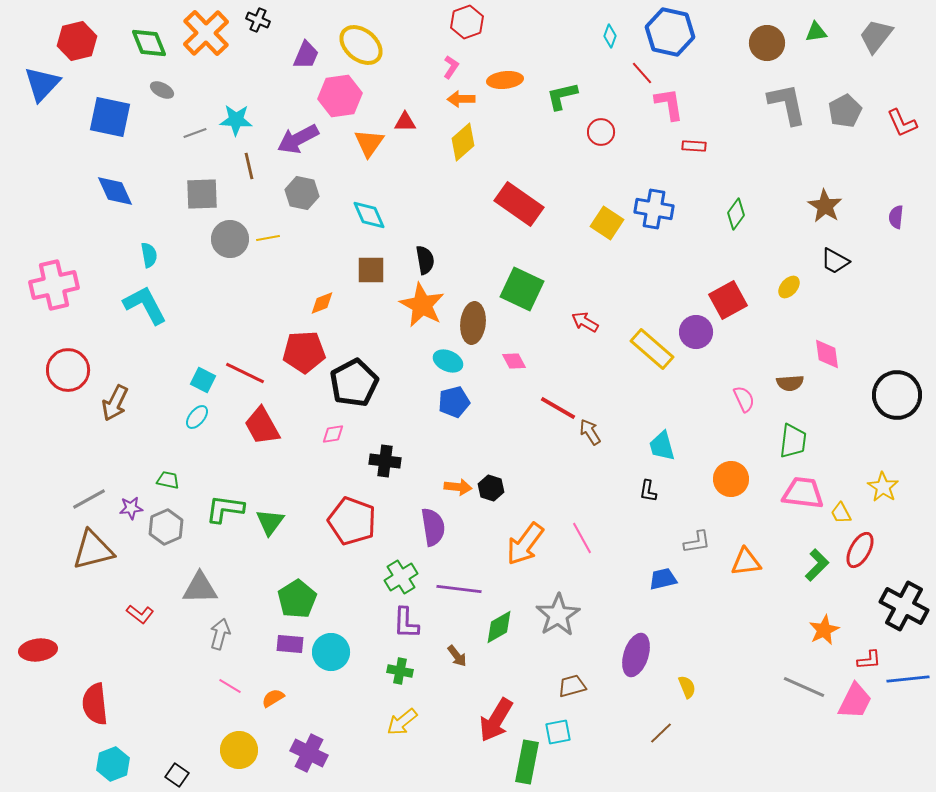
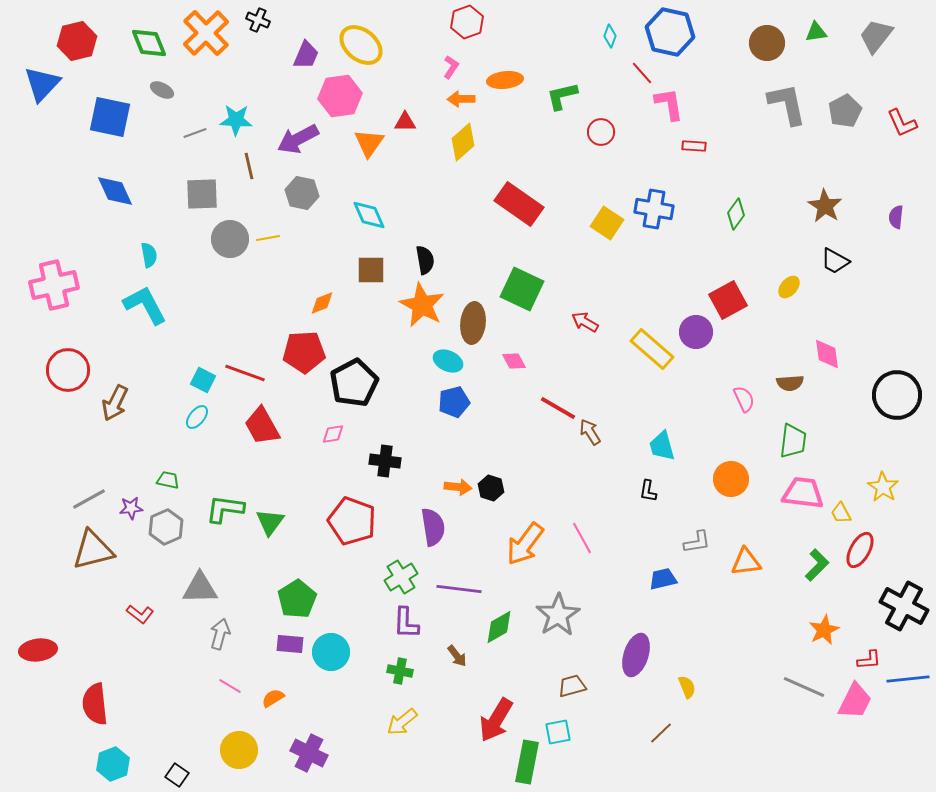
red line at (245, 373): rotated 6 degrees counterclockwise
